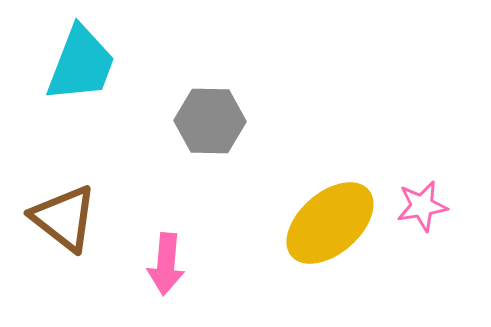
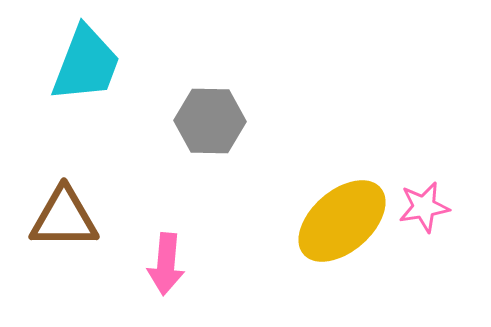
cyan trapezoid: moved 5 px right
pink star: moved 2 px right, 1 px down
brown triangle: rotated 38 degrees counterclockwise
yellow ellipse: moved 12 px right, 2 px up
